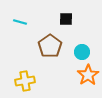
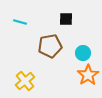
brown pentagon: rotated 25 degrees clockwise
cyan circle: moved 1 px right, 1 px down
yellow cross: rotated 30 degrees counterclockwise
